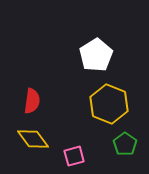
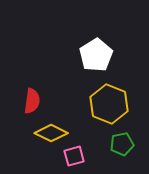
yellow diamond: moved 18 px right, 6 px up; rotated 28 degrees counterclockwise
green pentagon: moved 3 px left; rotated 25 degrees clockwise
